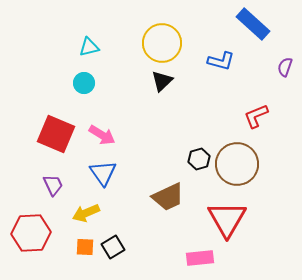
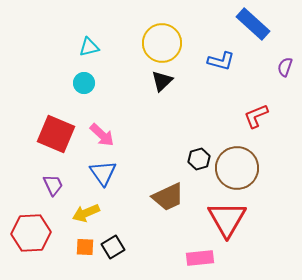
pink arrow: rotated 12 degrees clockwise
brown circle: moved 4 px down
